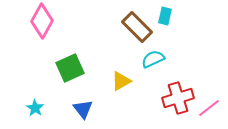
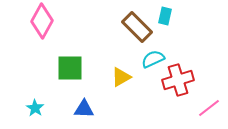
green square: rotated 24 degrees clockwise
yellow triangle: moved 4 px up
red cross: moved 18 px up
blue triangle: moved 1 px right; rotated 50 degrees counterclockwise
